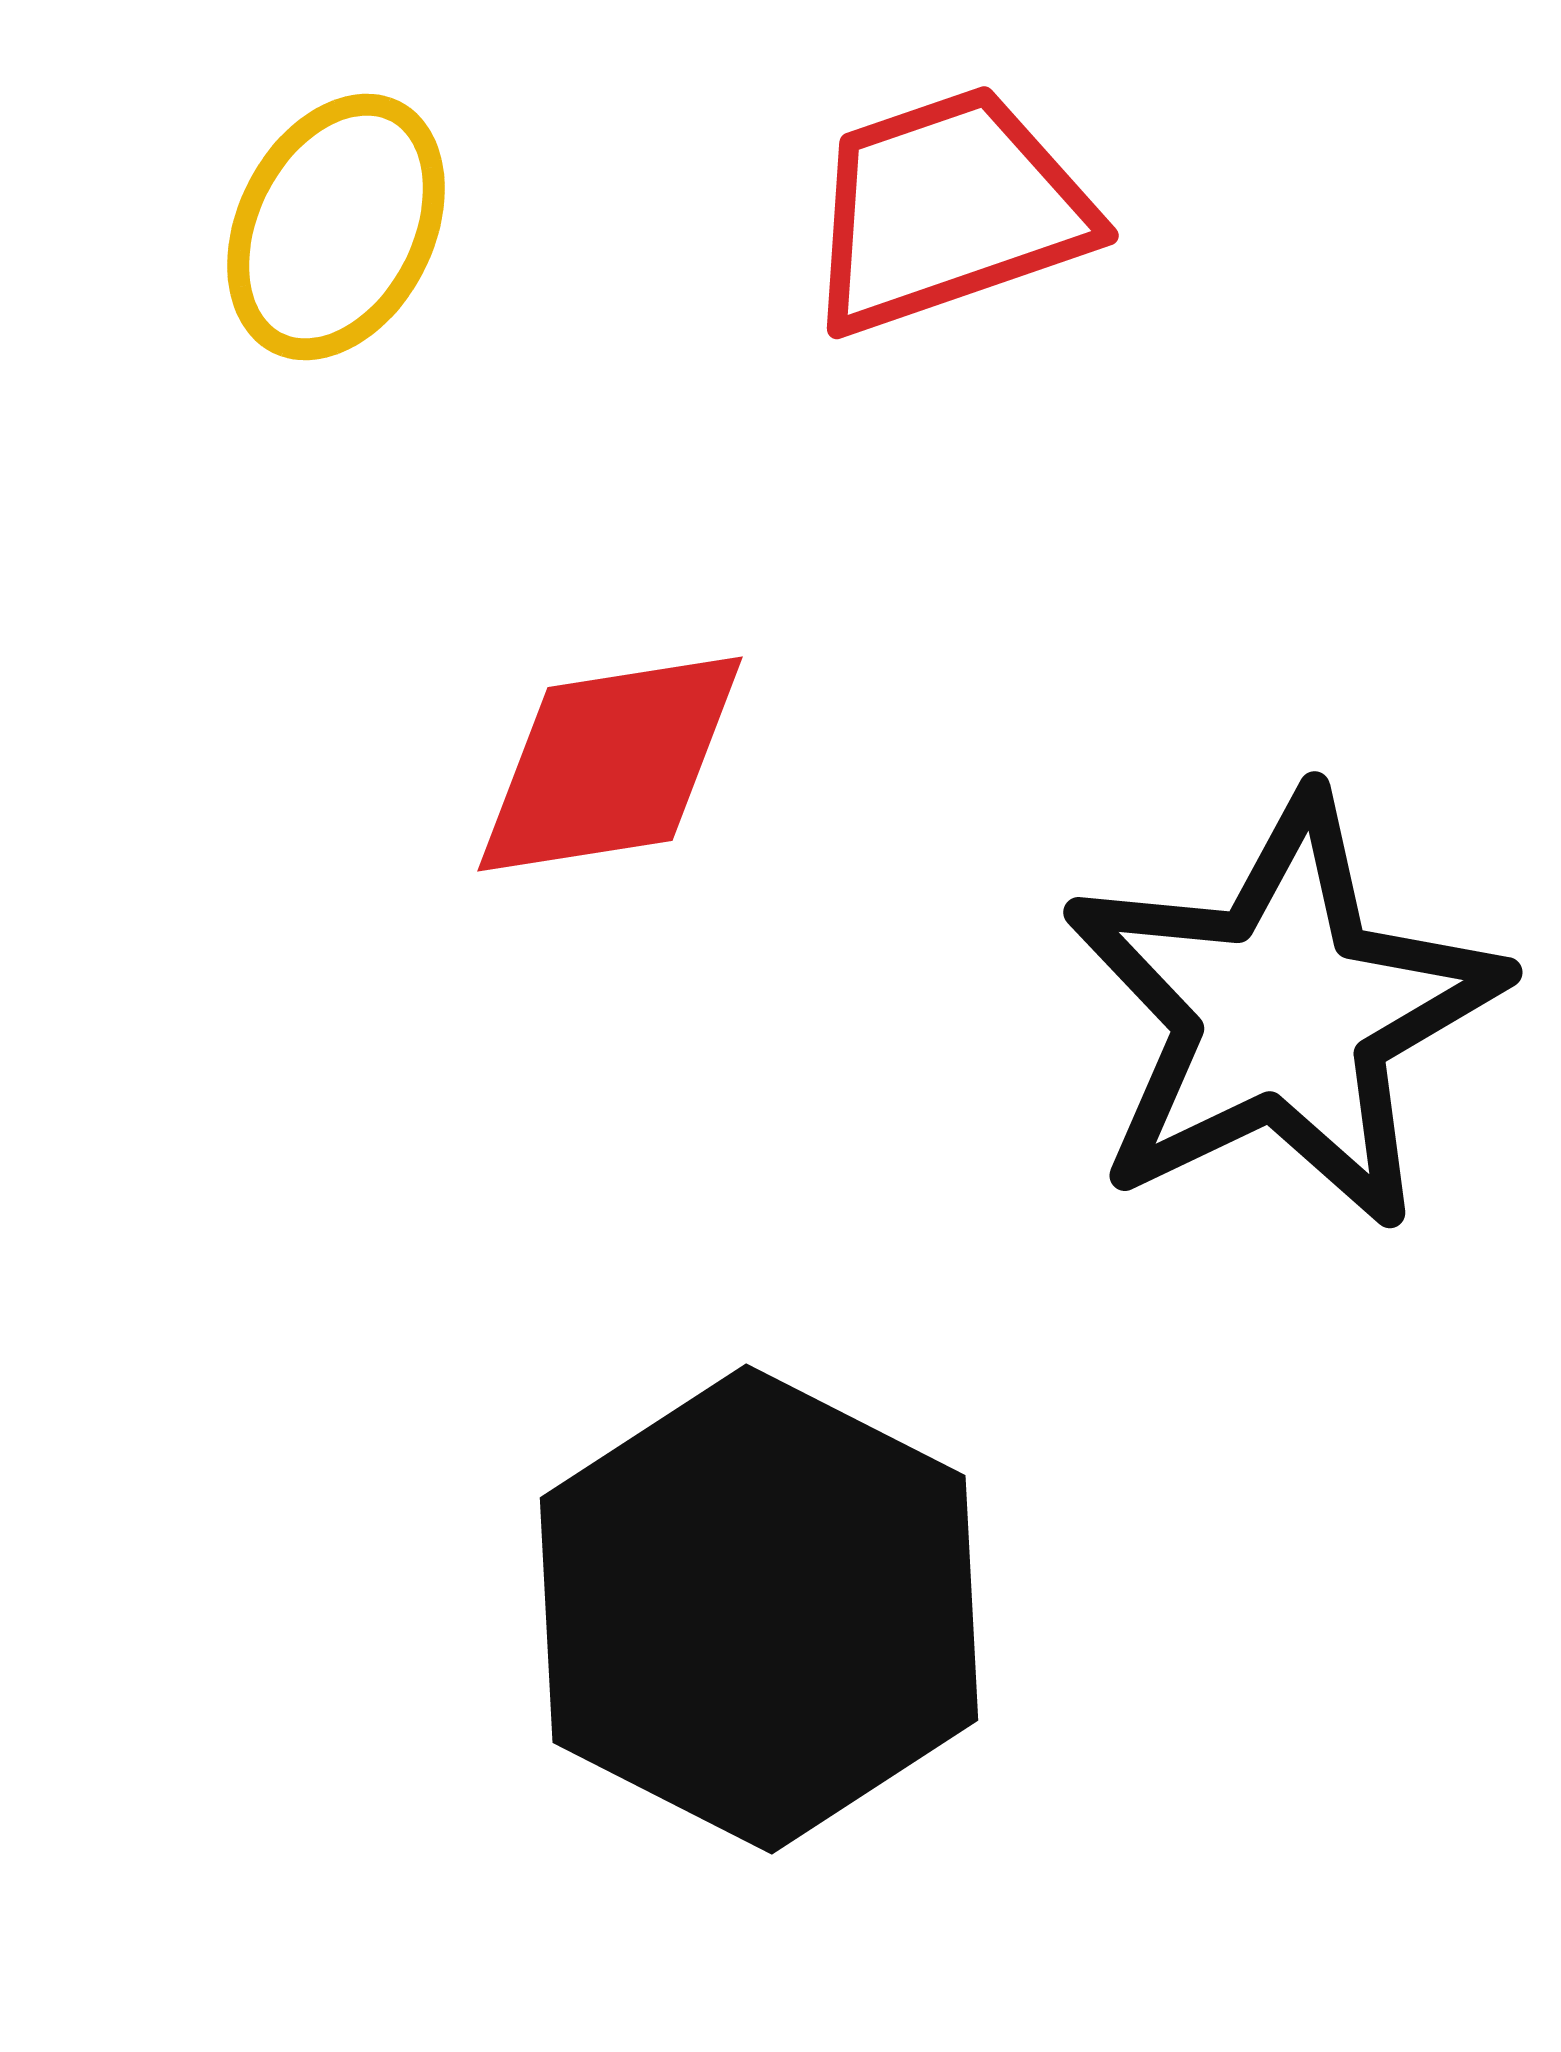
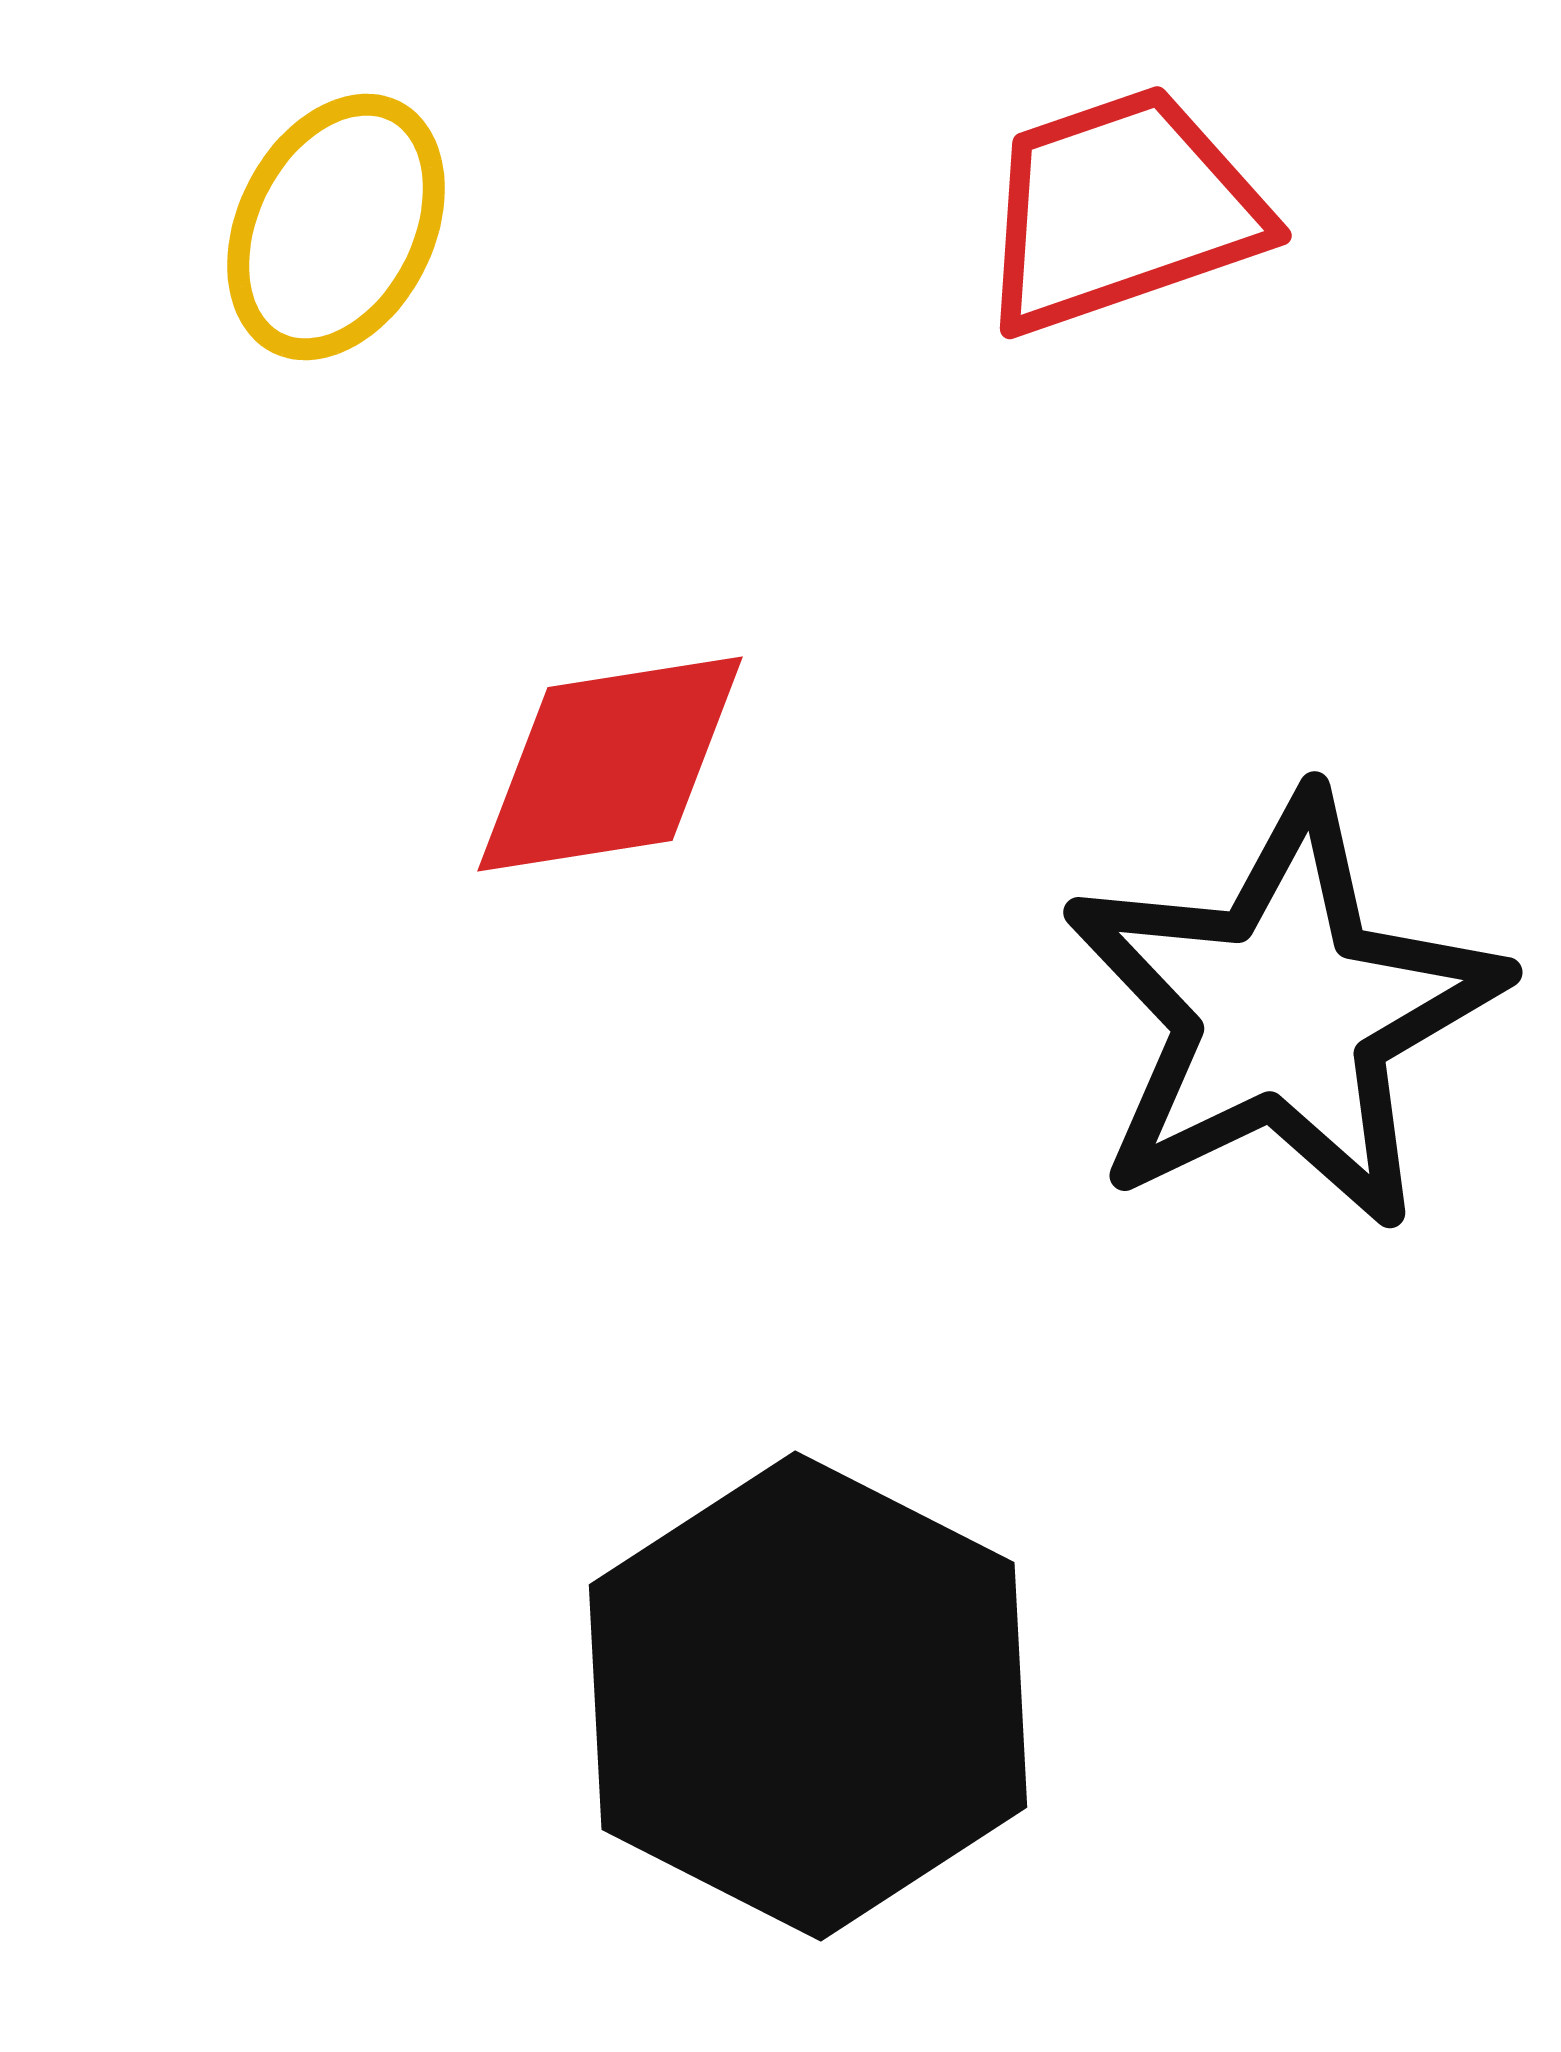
red trapezoid: moved 173 px right
black hexagon: moved 49 px right, 87 px down
